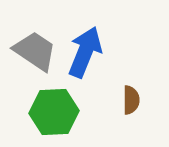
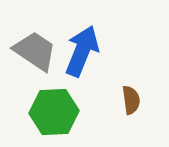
blue arrow: moved 3 px left, 1 px up
brown semicircle: rotated 8 degrees counterclockwise
